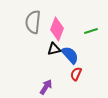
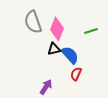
gray semicircle: rotated 25 degrees counterclockwise
